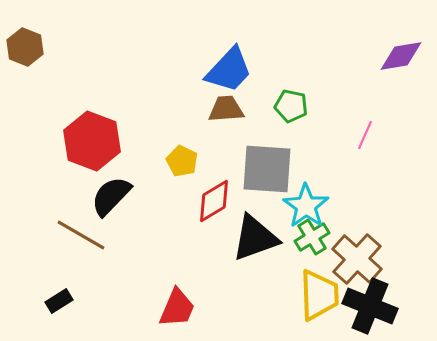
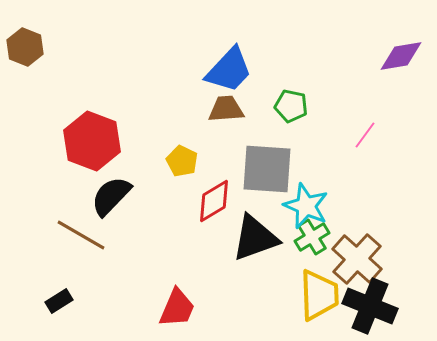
pink line: rotated 12 degrees clockwise
cyan star: rotated 12 degrees counterclockwise
